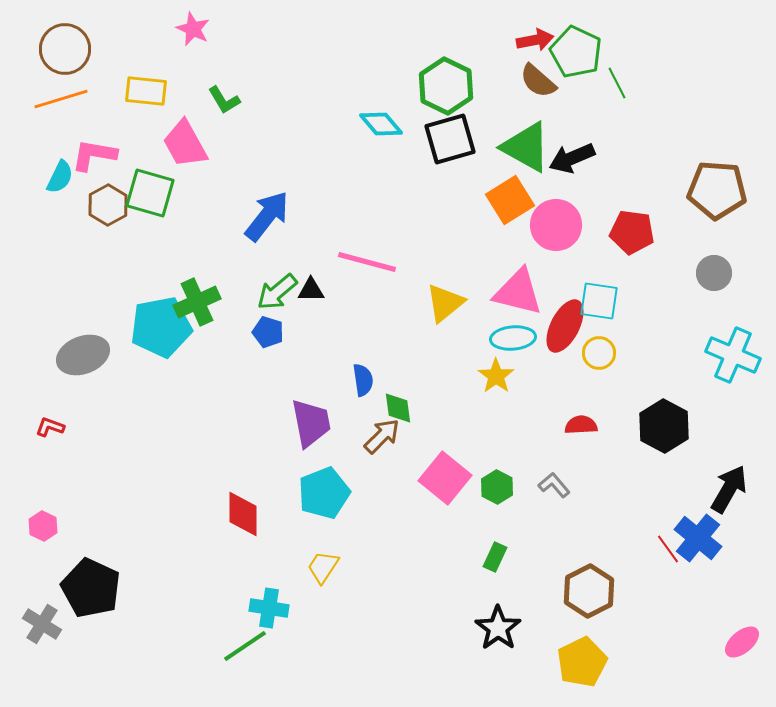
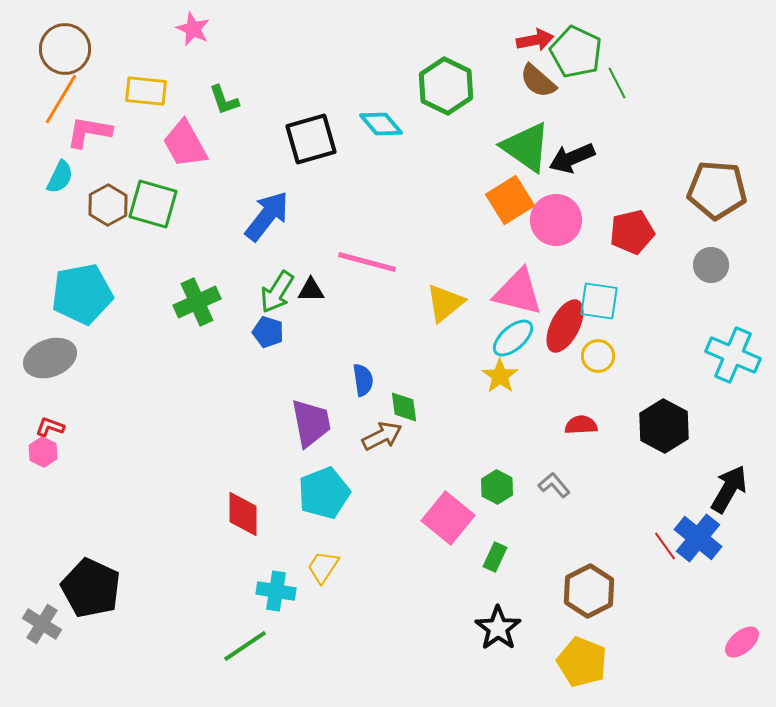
orange line at (61, 99): rotated 42 degrees counterclockwise
green L-shape at (224, 100): rotated 12 degrees clockwise
black square at (450, 139): moved 139 px left
green triangle at (526, 147): rotated 6 degrees clockwise
pink L-shape at (94, 155): moved 5 px left, 23 px up
green square at (150, 193): moved 3 px right, 11 px down
pink circle at (556, 225): moved 5 px up
red pentagon at (632, 232): rotated 21 degrees counterclockwise
gray circle at (714, 273): moved 3 px left, 8 px up
green arrow at (277, 292): rotated 18 degrees counterclockwise
cyan pentagon at (161, 327): moved 79 px left, 33 px up
cyan ellipse at (513, 338): rotated 36 degrees counterclockwise
yellow circle at (599, 353): moved 1 px left, 3 px down
gray ellipse at (83, 355): moved 33 px left, 3 px down
yellow star at (496, 376): moved 4 px right
green diamond at (398, 408): moved 6 px right, 1 px up
brown arrow at (382, 436): rotated 18 degrees clockwise
pink square at (445, 478): moved 3 px right, 40 px down
pink hexagon at (43, 526): moved 74 px up
red line at (668, 549): moved 3 px left, 3 px up
cyan cross at (269, 608): moved 7 px right, 17 px up
yellow pentagon at (582, 662): rotated 24 degrees counterclockwise
